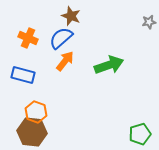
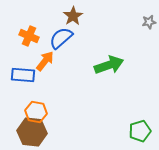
brown star: moved 2 px right; rotated 18 degrees clockwise
orange cross: moved 1 px right, 2 px up
orange arrow: moved 20 px left
blue rectangle: rotated 10 degrees counterclockwise
orange hexagon: rotated 10 degrees counterclockwise
green pentagon: moved 3 px up
